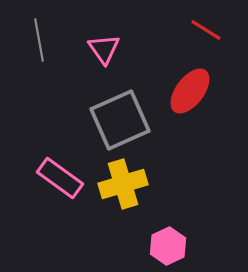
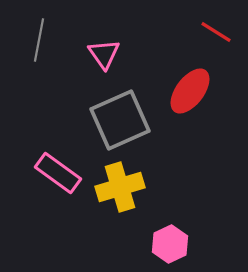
red line: moved 10 px right, 2 px down
gray line: rotated 21 degrees clockwise
pink triangle: moved 5 px down
pink rectangle: moved 2 px left, 5 px up
yellow cross: moved 3 px left, 3 px down
pink hexagon: moved 2 px right, 2 px up
